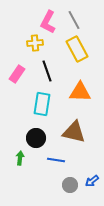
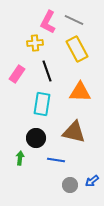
gray line: rotated 36 degrees counterclockwise
